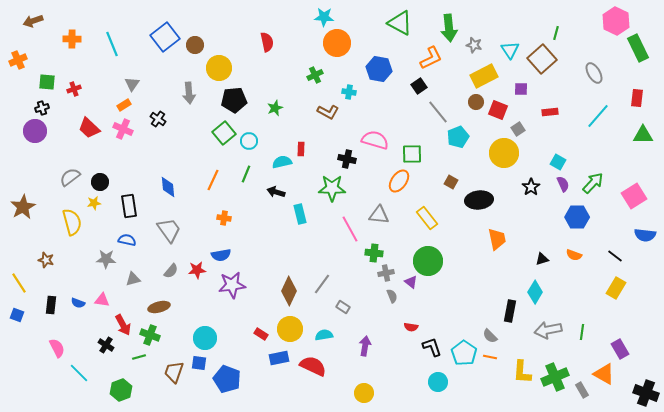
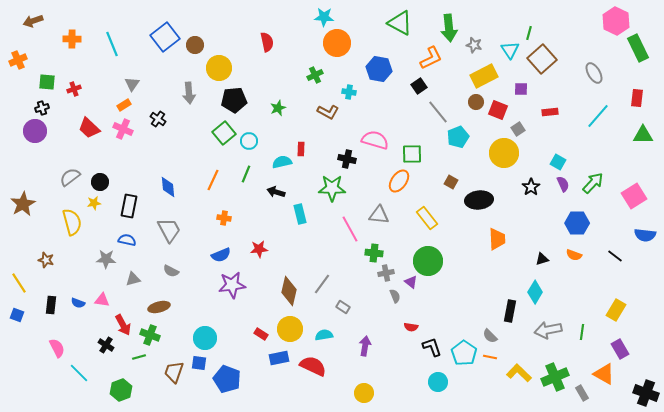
green line at (556, 33): moved 27 px left
green star at (275, 108): moved 3 px right
black rectangle at (129, 206): rotated 20 degrees clockwise
brown star at (23, 207): moved 3 px up
blue hexagon at (577, 217): moved 6 px down
gray trapezoid at (169, 230): rotated 8 degrees clockwise
orange trapezoid at (497, 239): rotated 10 degrees clockwise
blue semicircle at (221, 255): rotated 12 degrees counterclockwise
red star at (197, 270): moved 62 px right, 21 px up
gray semicircle at (171, 271): rotated 77 degrees clockwise
yellow rectangle at (616, 288): moved 22 px down
brown diamond at (289, 291): rotated 12 degrees counterclockwise
gray semicircle at (392, 296): moved 3 px right
yellow L-shape at (522, 372): moved 3 px left, 1 px down; rotated 130 degrees clockwise
gray rectangle at (582, 390): moved 3 px down
